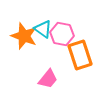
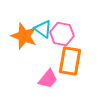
orange rectangle: moved 10 px left, 6 px down; rotated 28 degrees clockwise
